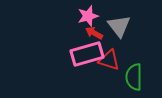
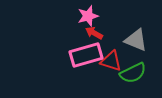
gray triangle: moved 17 px right, 14 px down; rotated 30 degrees counterclockwise
pink rectangle: moved 1 px left, 1 px down
red triangle: moved 2 px right, 1 px down
green semicircle: moved 1 px left, 4 px up; rotated 116 degrees counterclockwise
